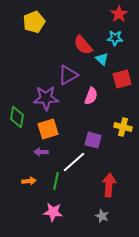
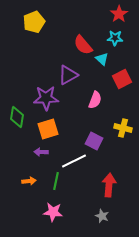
red square: rotated 12 degrees counterclockwise
pink semicircle: moved 4 px right, 4 px down
yellow cross: moved 1 px down
purple square: moved 1 px right, 1 px down; rotated 12 degrees clockwise
white line: moved 1 px up; rotated 15 degrees clockwise
